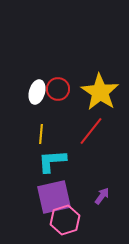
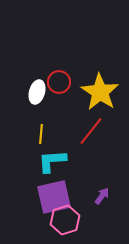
red circle: moved 1 px right, 7 px up
